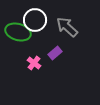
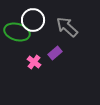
white circle: moved 2 px left
green ellipse: moved 1 px left
pink cross: moved 1 px up
